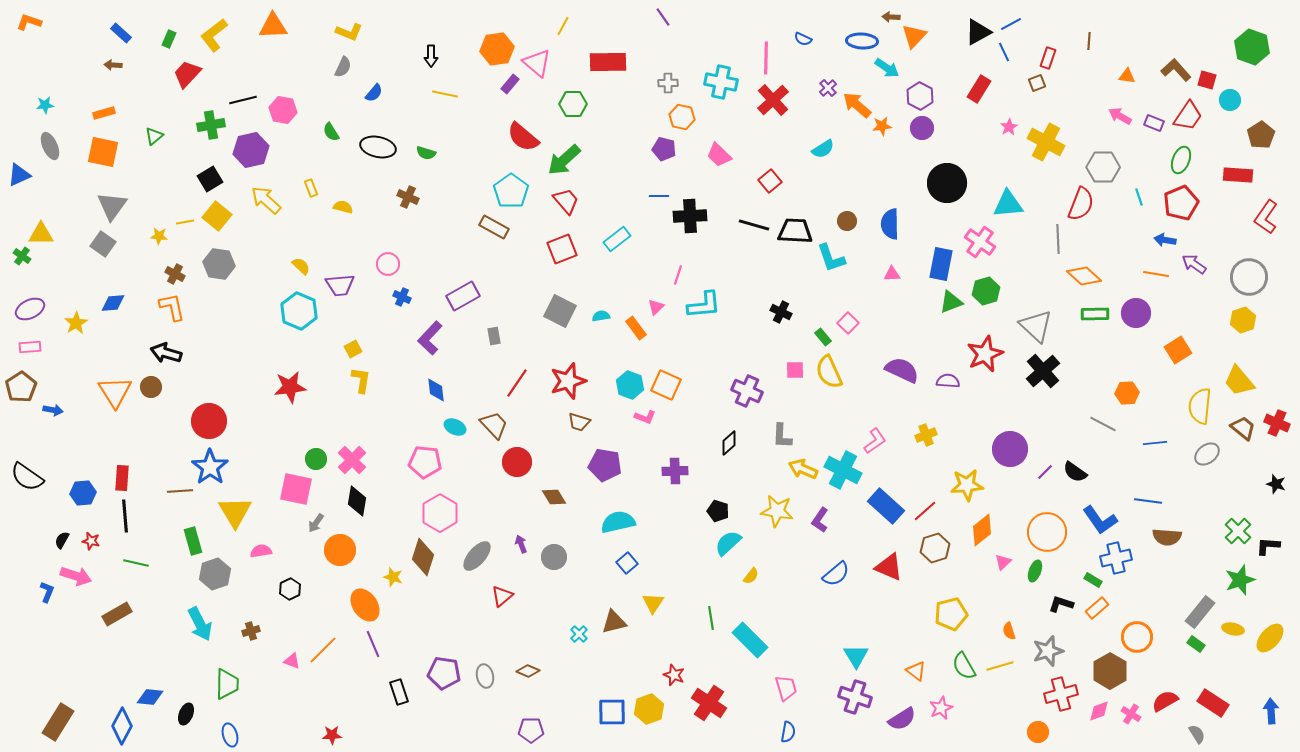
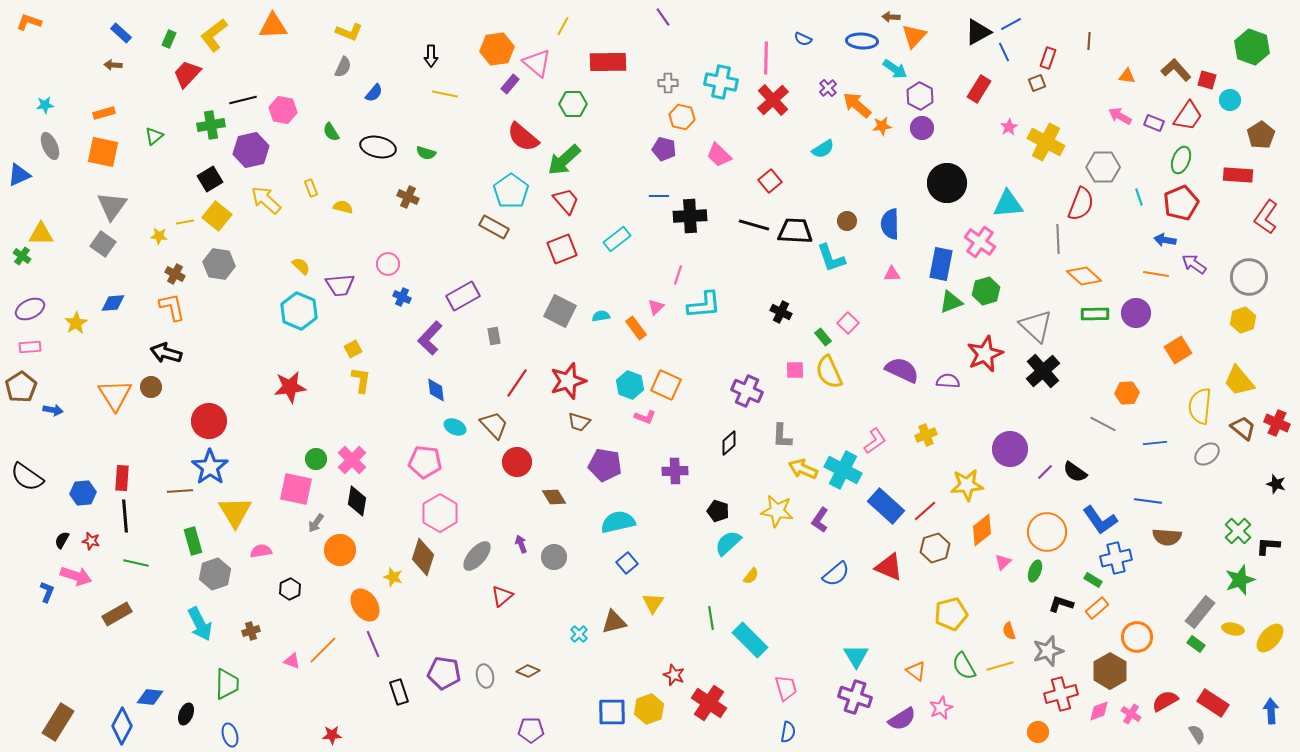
cyan arrow at (887, 68): moved 8 px right, 1 px down
orange triangle at (115, 392): moved 3 px down
